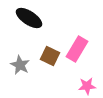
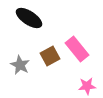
pink rectangle: rotated 70 degrees counterclockwise
brown square: rotated 36 degrees clockwise
